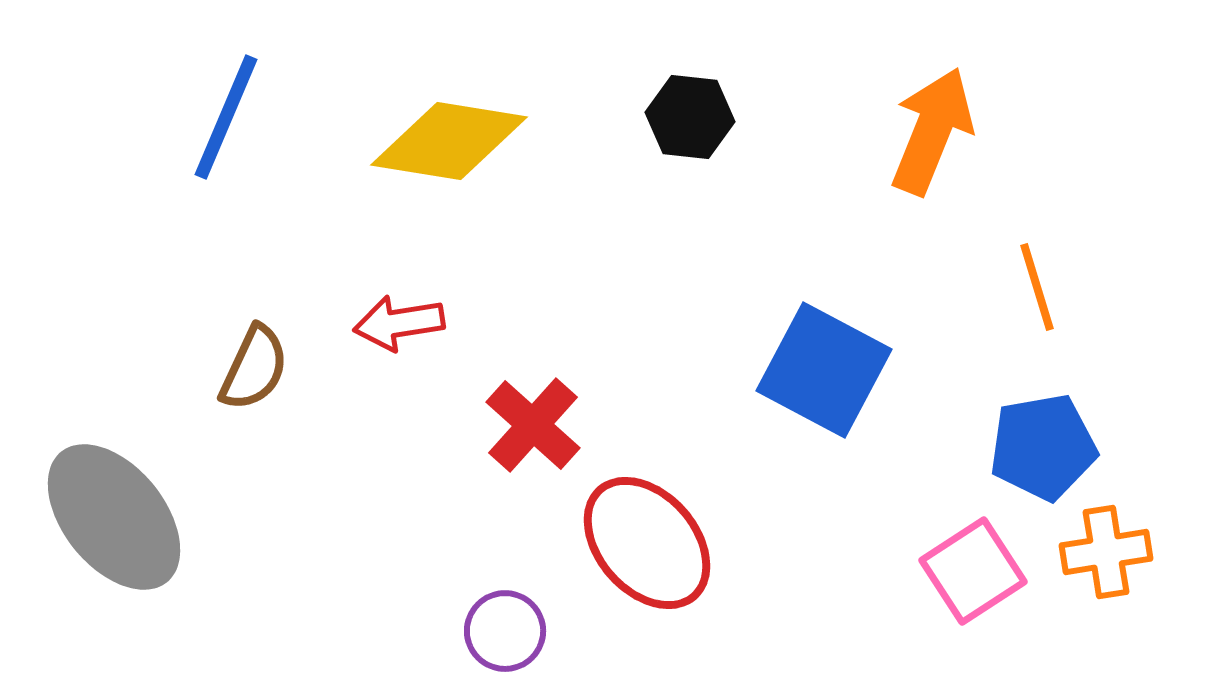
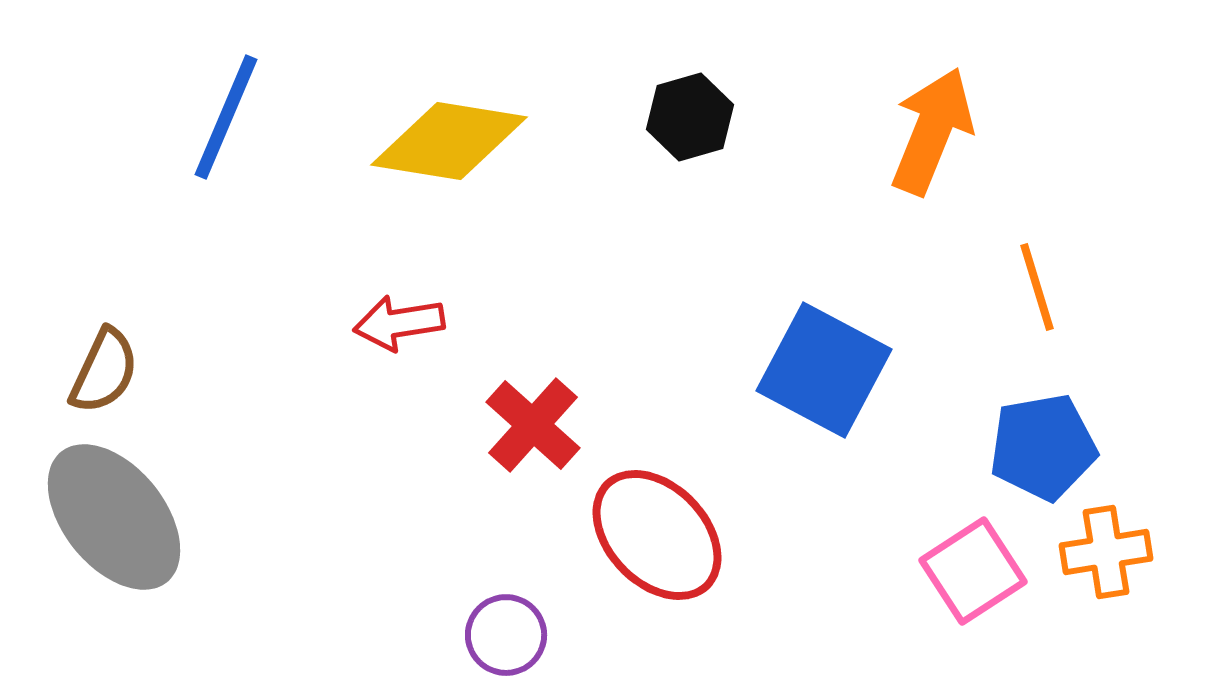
black hexagon: rotated 22 degrees counterclockwise
brown semicircle: moved 150 px left, 3 px down
red ellipse: moved 10 px right, 8 px up; rotated 3 degrees counterclockwise
purple circle: moved 1 px right, 4 px down
